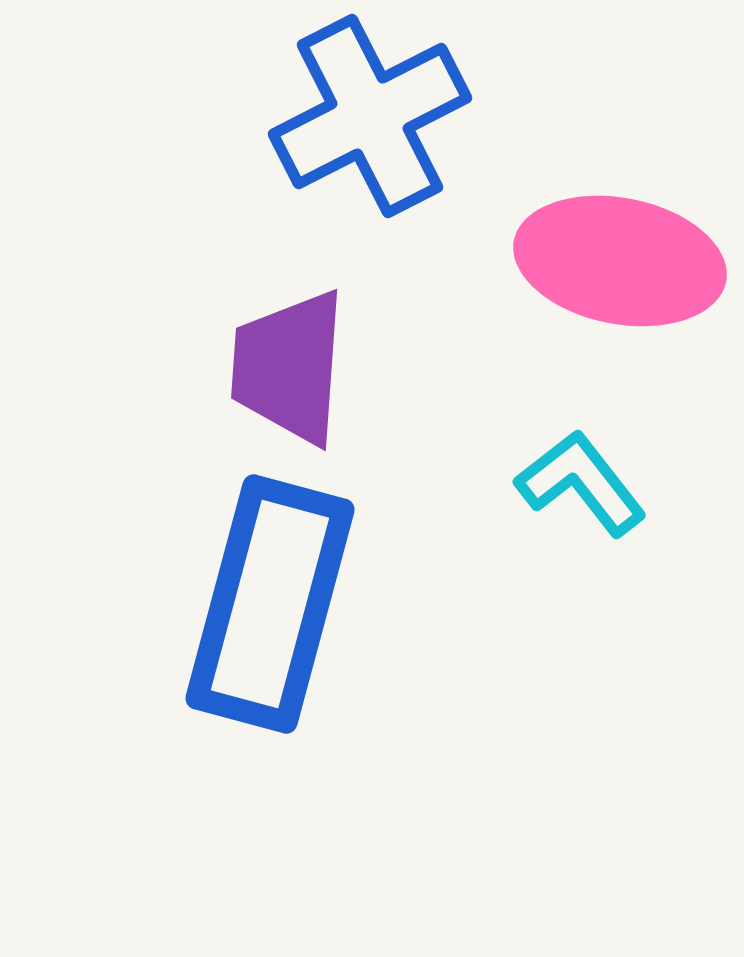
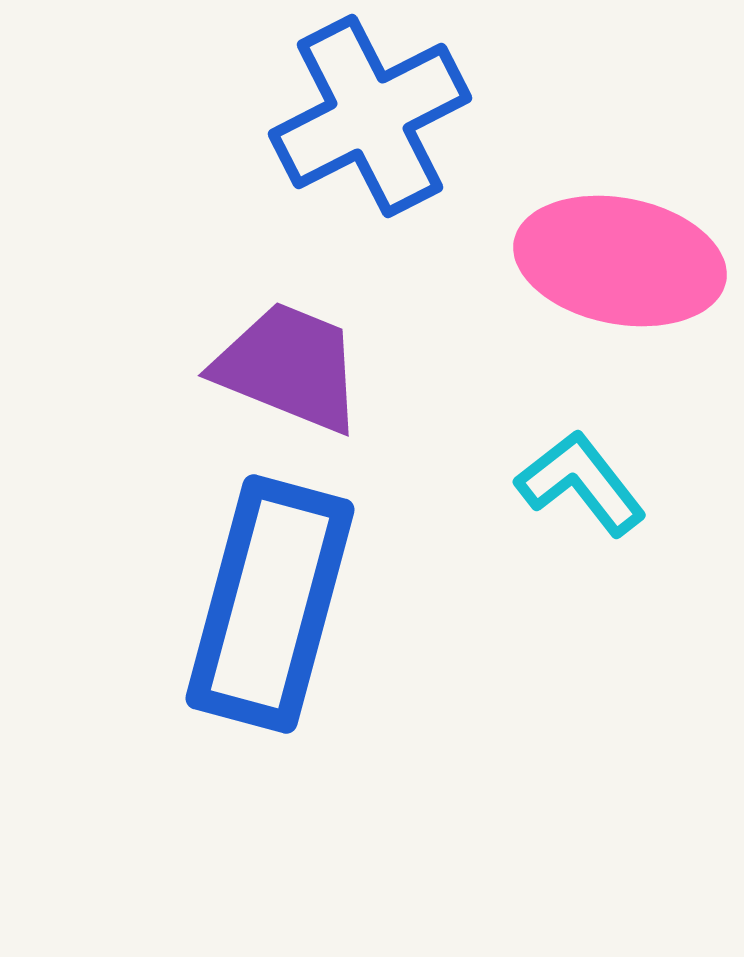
purple trapezoid: rotated 108 degrees clockwise
